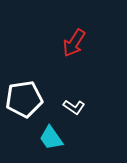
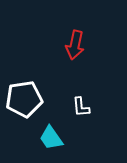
red arrow: moved 1 px right, 2 px down; rotated 20 degrees counterclockwise
white L-shape: moved 7 px right; rotated 50 degrees clockwise
